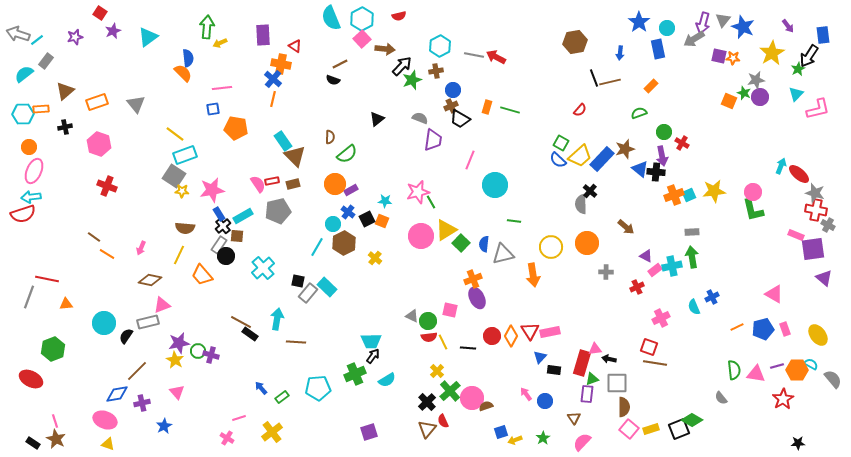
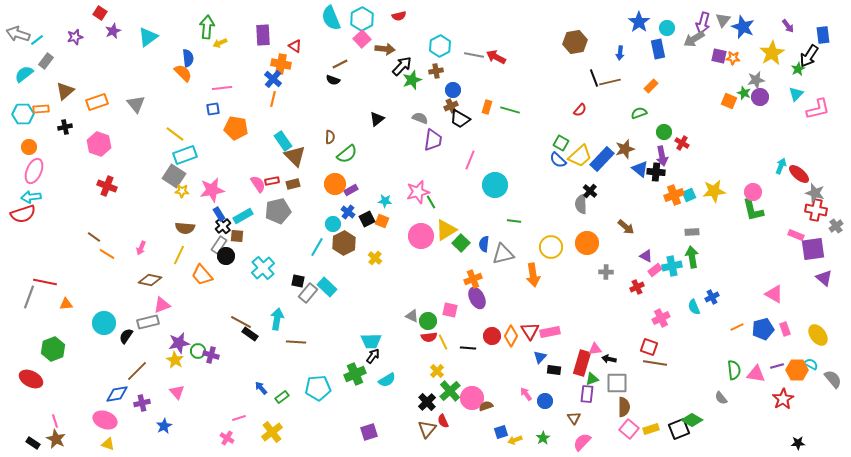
gray cross at (828, 225): moved 8 px right, 1 px down; rotated 24 degrees clockwise
red line at (47, 279): moved 2 px left, 3 px down
